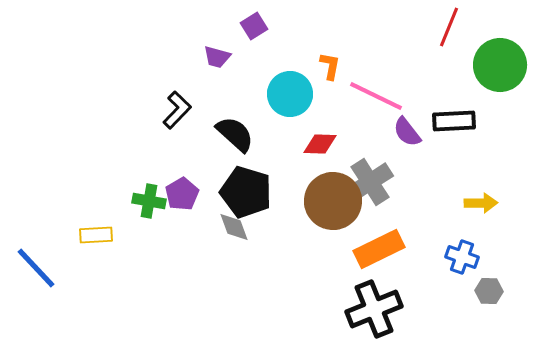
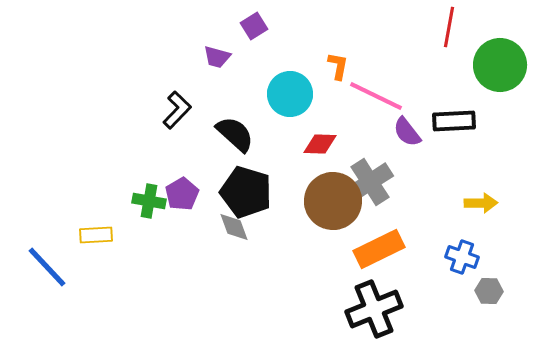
red line: rotated 12 degrees counterclockwise
orange L-shape: moved 8 px right
blue line: moved 11 px right, 1 px up
